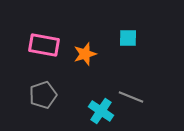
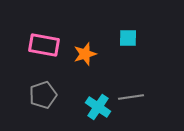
gray line: rotated 30 degrees counterclockwise
cyan cross: moved 3 px left, 4 px up
